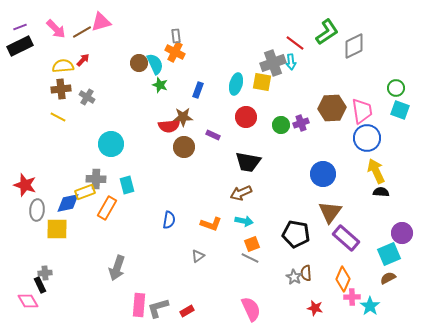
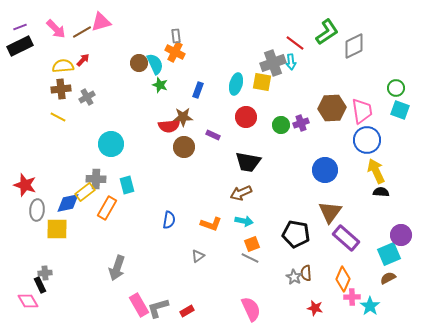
gray cross at (87, 97): rotated 28 degrees clockwise
blue circle at (367, 138): moved 2 px down
blue circle at (323, 174): moved 2 px right, 4 px up
yellow rectangle at (85, 192): rotated 18 degrees counterclockwise
purple circle at (402, 233): moved 1 px left, 2 px down
pink rectangle at (139, 305): rotated 35 degrees counterclockwise
